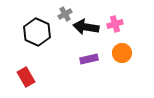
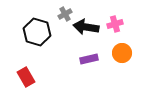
black hexagon: rotated 8 degrees counterclockwise
